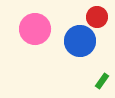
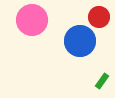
red circle: moved 2 px right
pink circle: moved 3 px left, 9 px up
